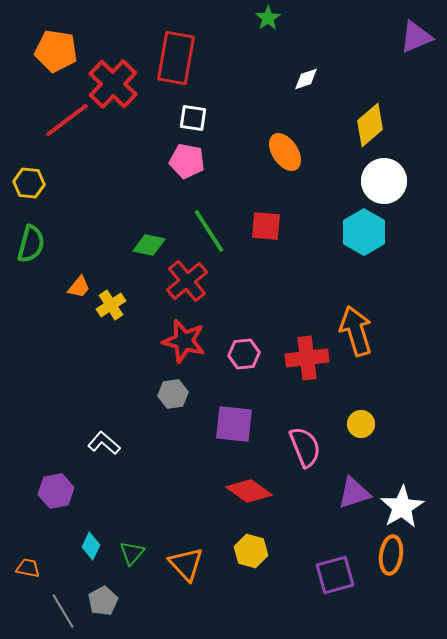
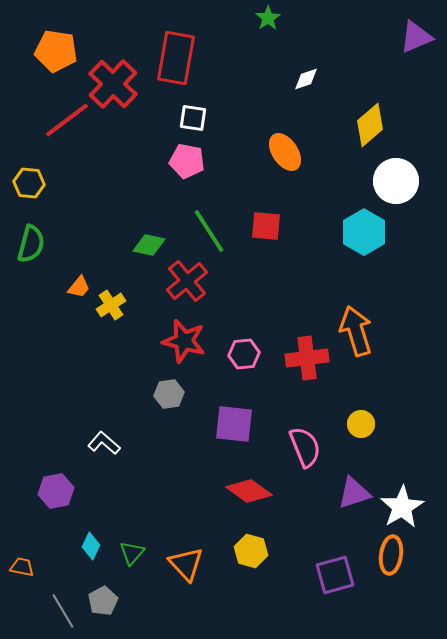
white circle at (384, 181): moved 12 px right
gray hexagon at (173, 394): moved 4 px left
orange trapezoid at (28, 568): moved 6 px left, 1 px up
